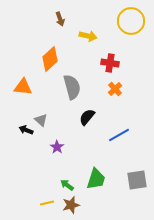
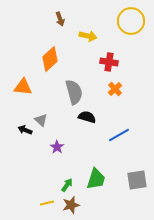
red cross: moved 1 px left, 1 px up
gray semicircle: moved 2 px right, 5 px down
black semicircle: rotated 66 degrees clockwise
black arrow: moved 1 px left
green arrow: rotated 88 degrees clockwise
